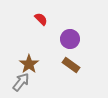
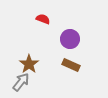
red semicircle: moved 2 px right; rotated 24 degrees counterclockwise
brown rectangle: rotated 12 degrees counterclockwise
